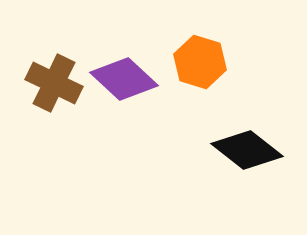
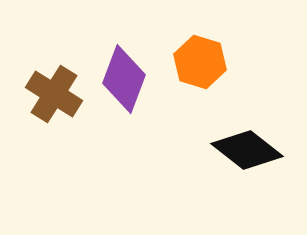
purple diamond: rotated 68 degrees clockwise
brown cross: moved 11 px down; rotated 6 degrees clockwise
